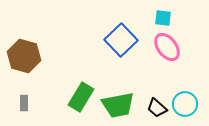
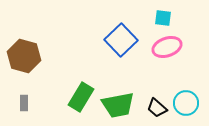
pink ellipse: rotated 72 degrees counterclockwise
cyan circle: moved 1 px right, 1 px up
